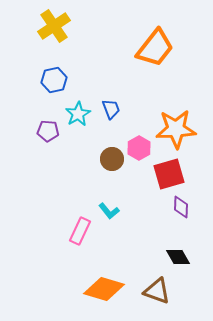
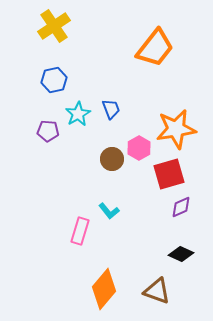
orange star: rotated 6 degrees counterclockwise
purple diamond: rotated 65 degrees clockwise
pink rectangle: rotated 8 degrees counterclockwise
black diamond: moved 3 px right, 3 px up; rotated 35 degrees counterclockwise
orange diamond: rotated 66 degrees counterclockwise
